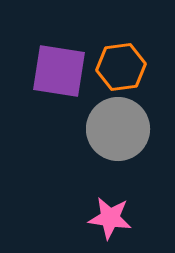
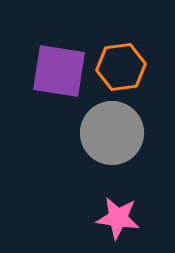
gray circle: moved 6 px left, 4 px down
pink star: moved 8 px right
